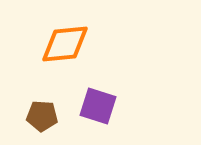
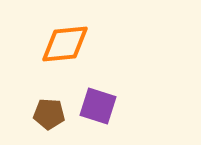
brown pentagon: moved 7 px right, 2 px up
